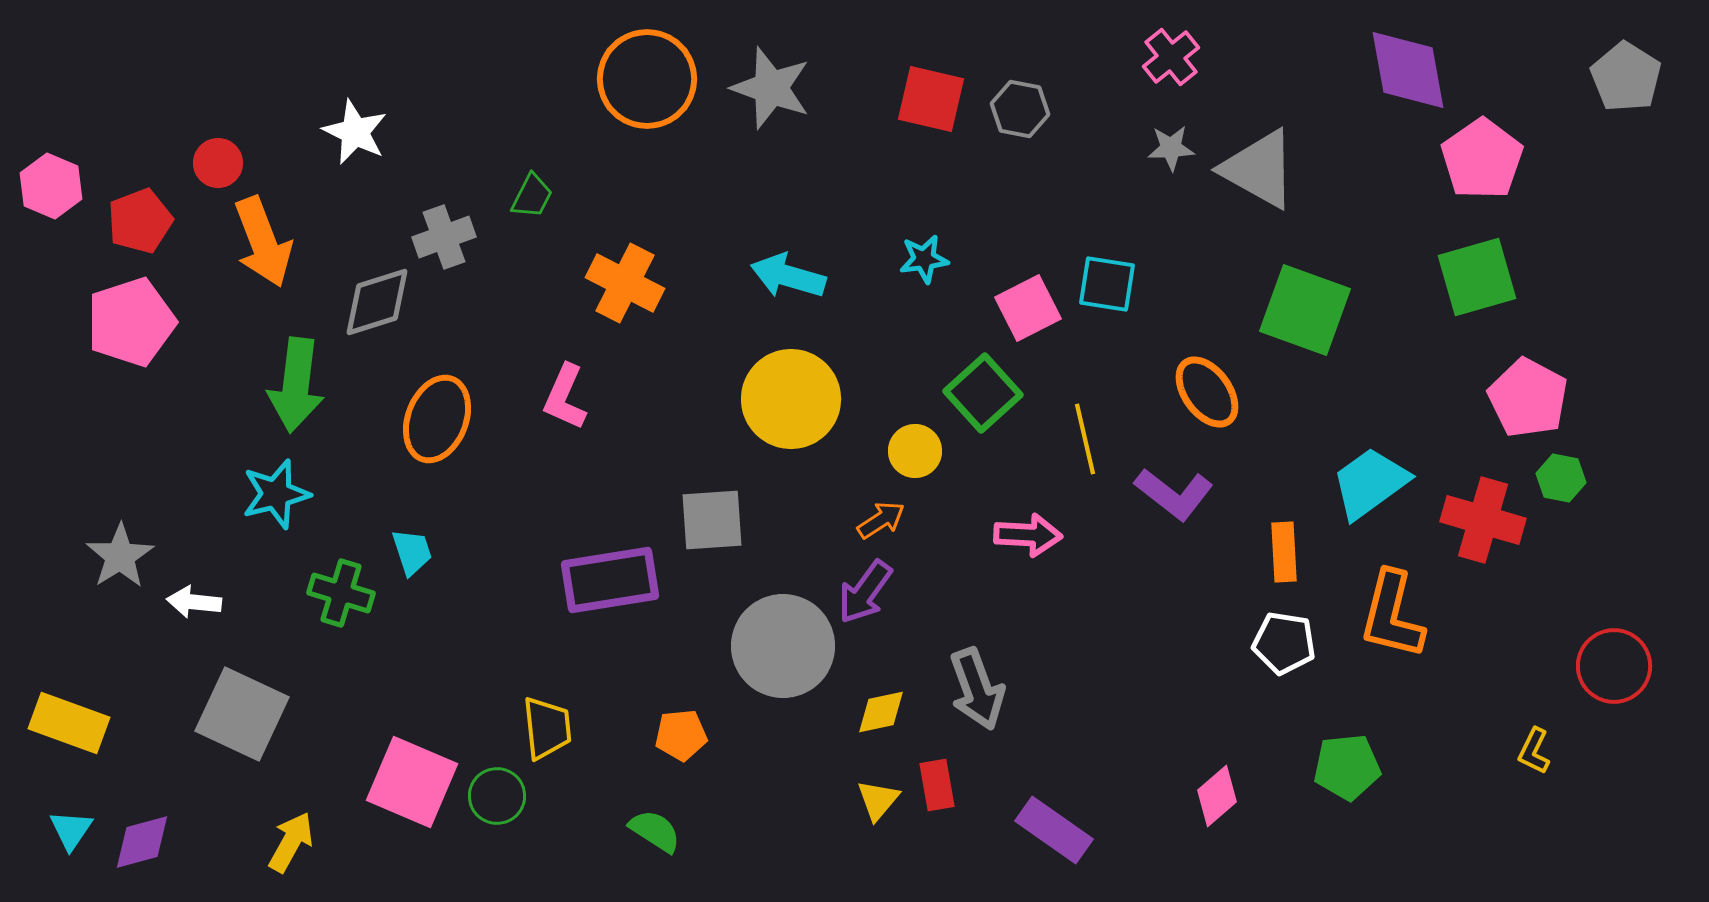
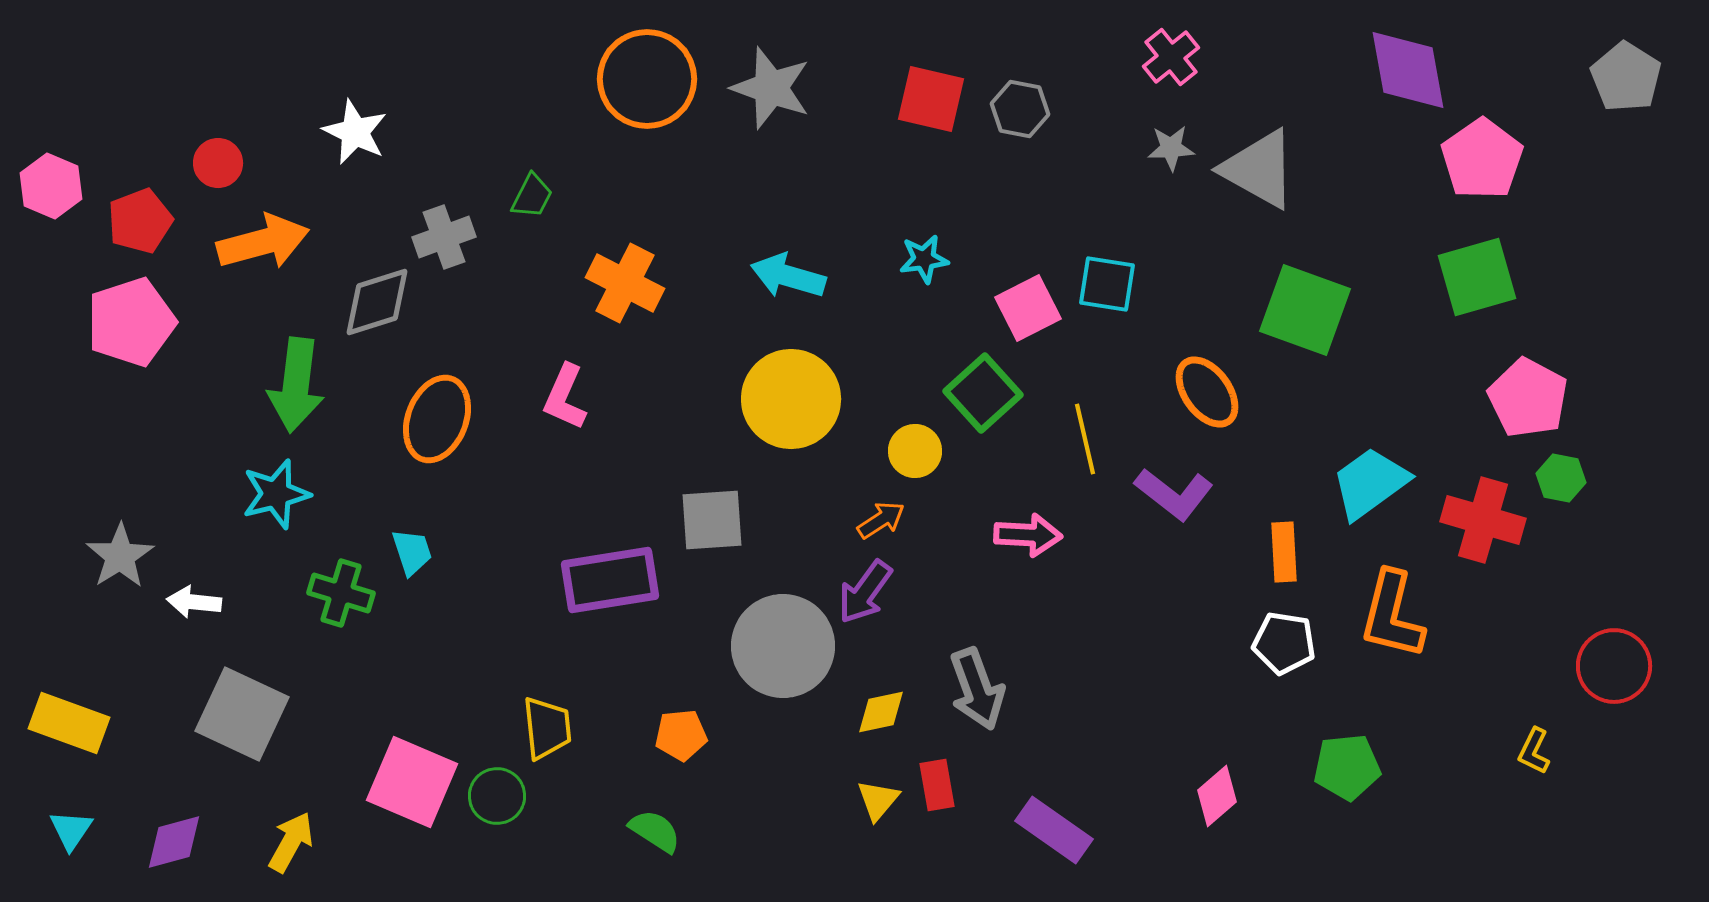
orange arrow at (263, 242): rotated 84 degrees counterclockwise
purple diamond at (142, 842): moved 32 px right
